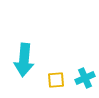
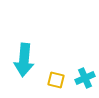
yellow square: rotated 18 degrees clockwise
